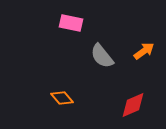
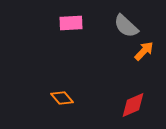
pink rectangle: rotated 15 degrees counterclockwise
orange arrow: rotated 10 degrees counterclockwise
gray semicircle: moved 24 px right, 30 px up; rotated 8 degrees counterclockwise
